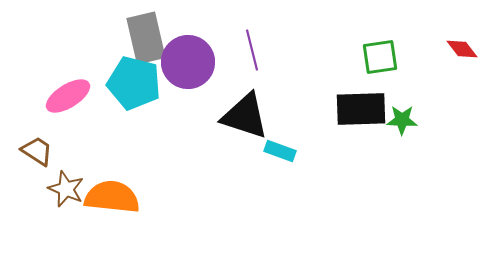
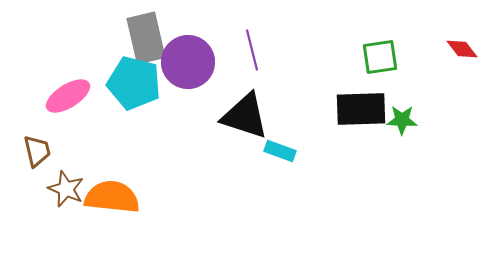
brown trapezoid: rotated 44 degrees clockwise
